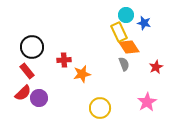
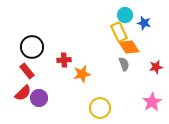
cyan circle: moved 1 px left
red star: rotated 16 degrees clockwise
pink star: moved 5 px right
